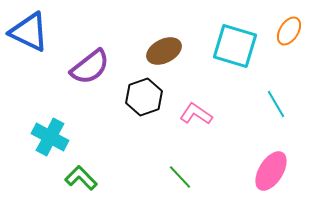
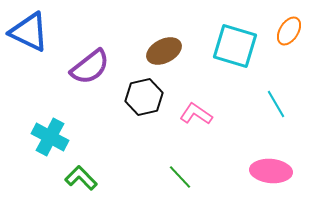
black hexagon: rotated 6 degrees clockwise
pink ellipse: rotated 63 degrees clockwise
